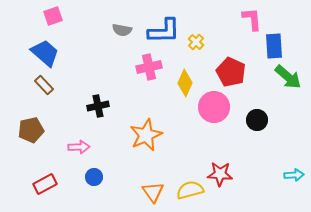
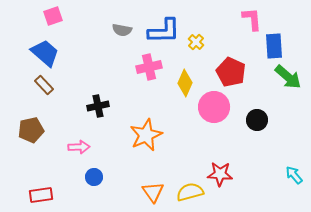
cyan arrow: rotated 126 degrees counterclockwise
red rectangle: moved 4 px left, 11 px down; rotated 20 degrees clockwise
yellow semicircle: moved 2 px down
